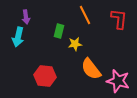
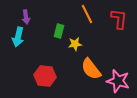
orange line: moved 2 px right, 1 px up
